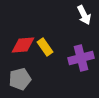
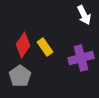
red diamond: rotated 50 degrees counterclockwise
gray pentagon: moved 3 px up; rotated 20 degrees counterclockwise
